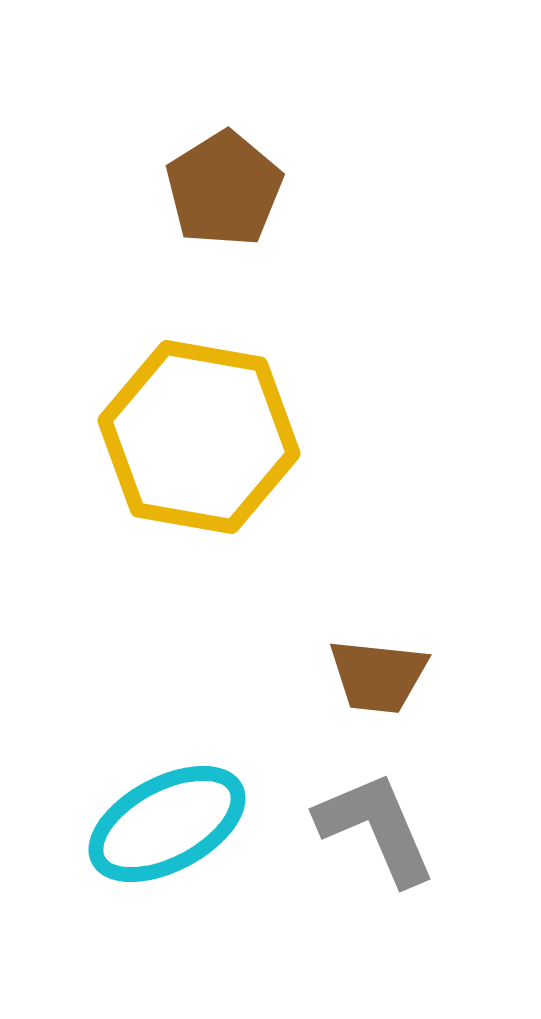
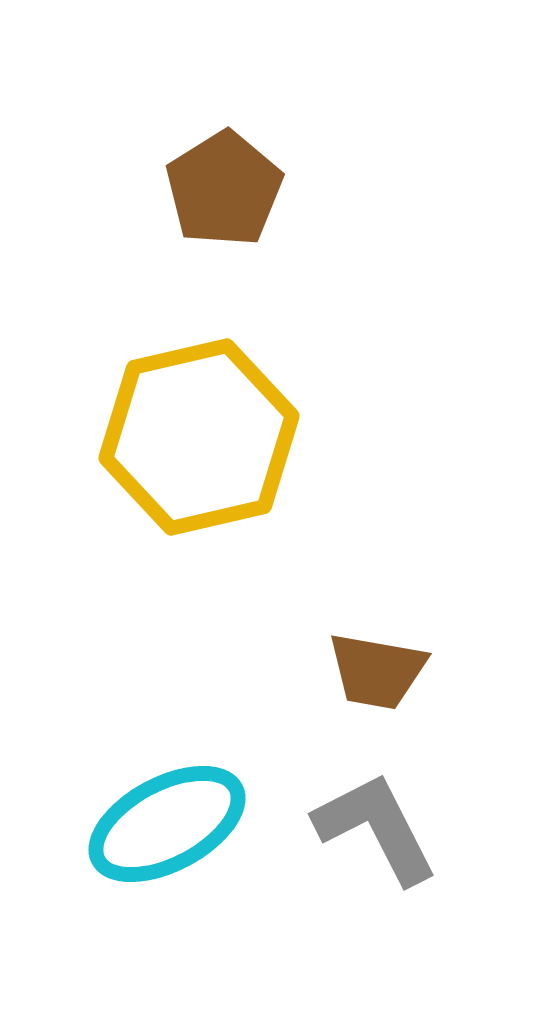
yellow hexagon: rotated 23 degrees counterclockwise
brown trapezoid: moved 1 px left, 5 px up; rotated 4 degrees clockwise
gray L-shape: rotated 4 degrees counterclockwise
